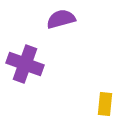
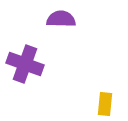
purple semicircle: rotated 16 degrees clockwise
